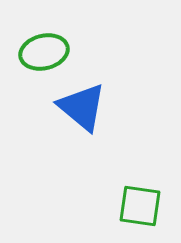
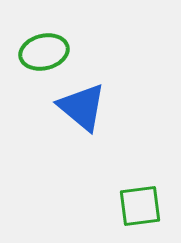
green square: rotated 15 degrees counterclockwise
